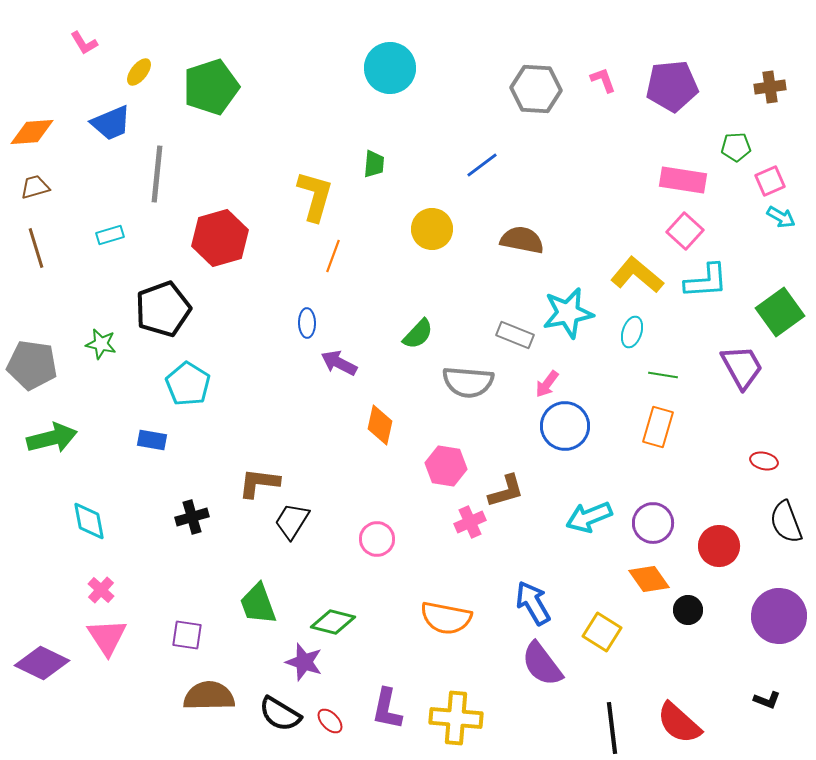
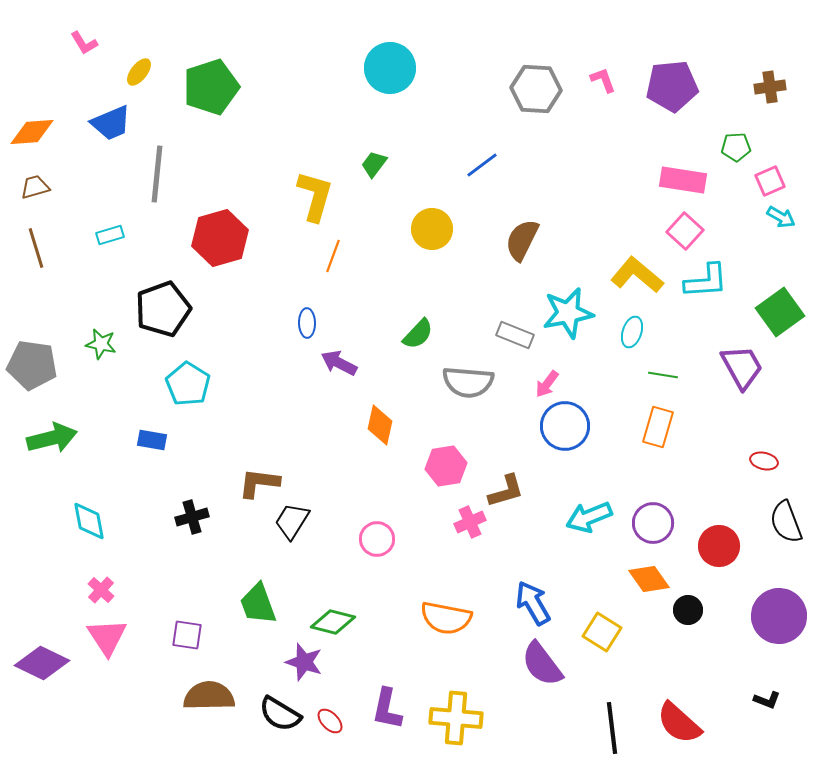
green trapezoid at (374, 164): rotated 148 degrees counterclockwise
brown semicircle at (522, 240): rotated 75 degrees counterclockwise
pink hexagon at (446, 466): rotated 18 degrees counterclockwise
